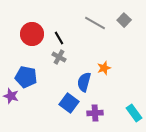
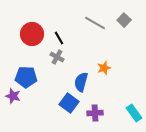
gray cross: moved 2 px left
blue pentagon: rotated 10 degrees counterclockwise
blue semicircle: moved 3 px left
purple star: moved 2 px right
